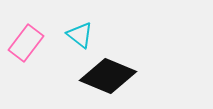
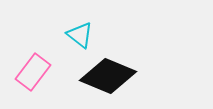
pink rectangle: moved 7 px right, 29 px down
